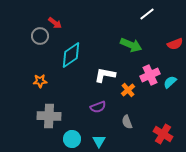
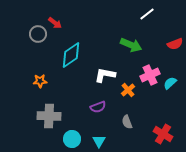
gray circle: moved 2 px left, 2 px up
cyan semicircle: moved 1 px down
